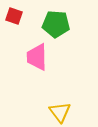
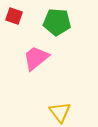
green pentagon: moved 1 px right, 2 px up
pink trapezoid: moved 1 px left, 1 px down; rotated 52 degrees clockwise
